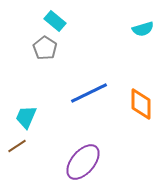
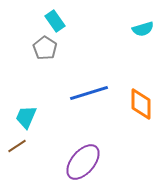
cyan rectangle: rotated 15 degrees clockwise
blue line: rotated 9 degrees clockwise
